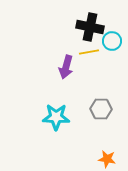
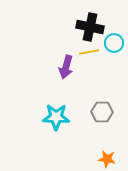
cyan circle: moved 2 px right, 2 px down
gray hexagon: moved 1 px right, 3 px down
